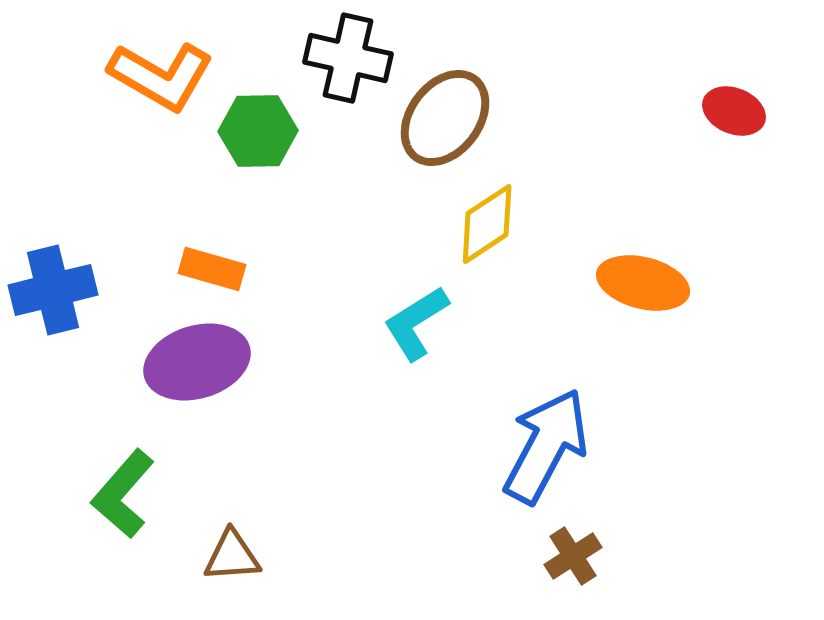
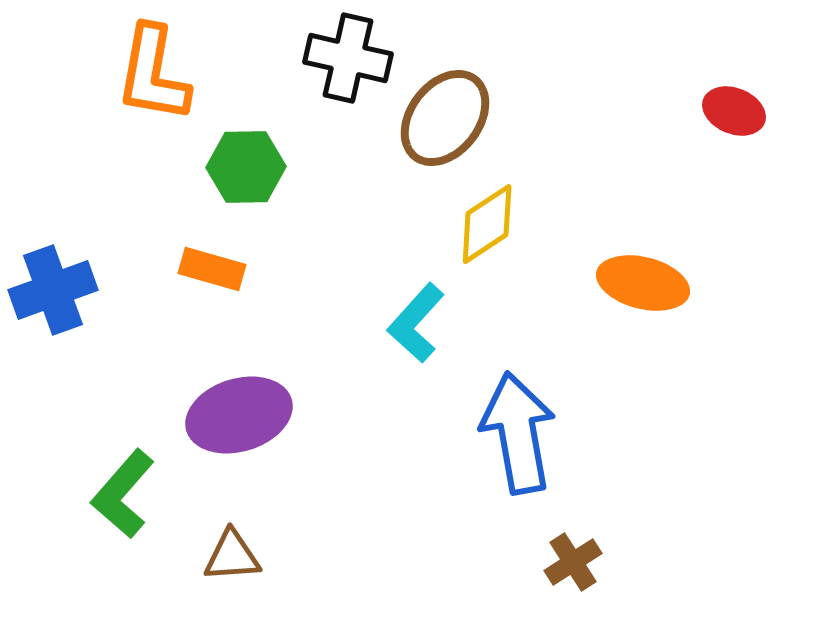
orange L-shape: moved 8 px left, 2 px up; rotated 70 degrees clockwise
green hexagon: moved 12 px left, 36 px down
blue cross: rotated 6 degrees counterclockwise
cyan L-shape: rotated 16 degrees counterclockwise
purple ellipse: moved 42 px right, 53 px down
blue arrow: moved 28 px left, 13 px up; rotated 38 degrees counterclockwise
brown cross: moved 6 px down
